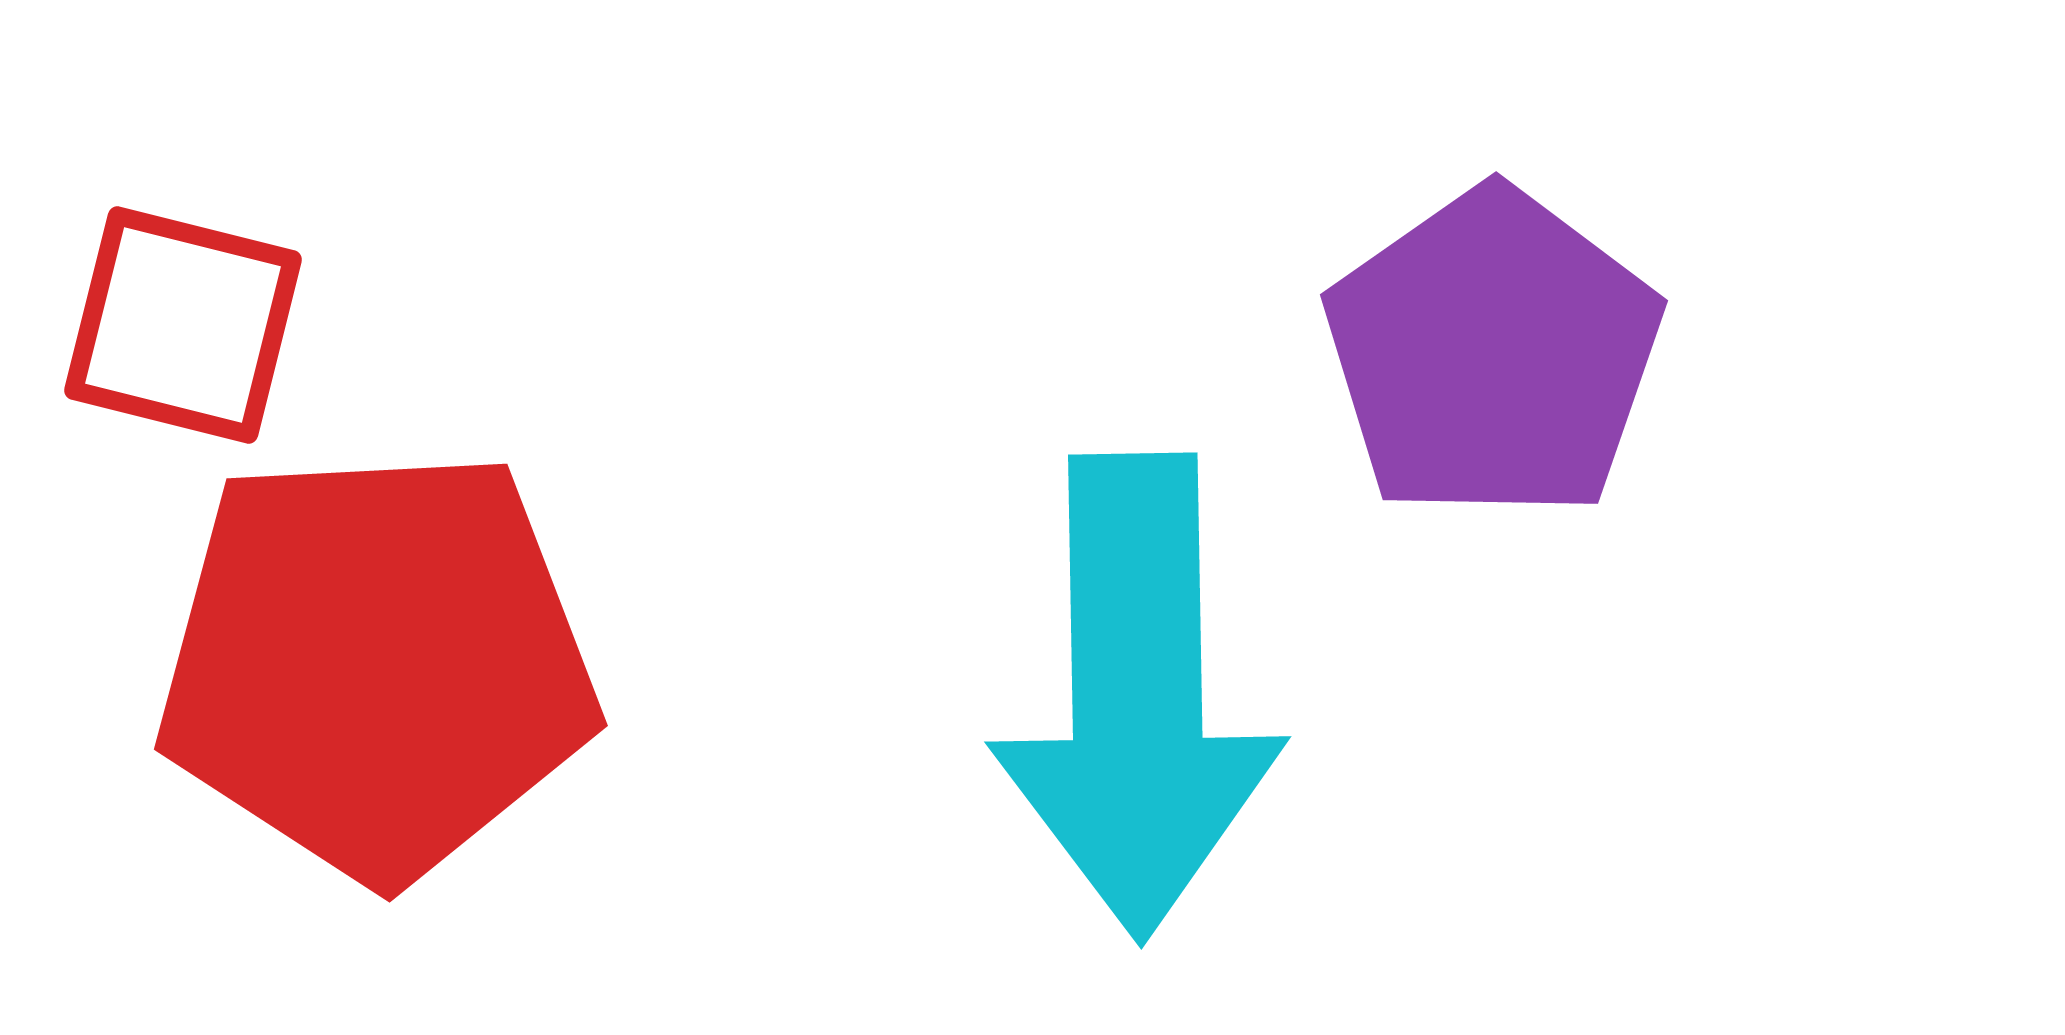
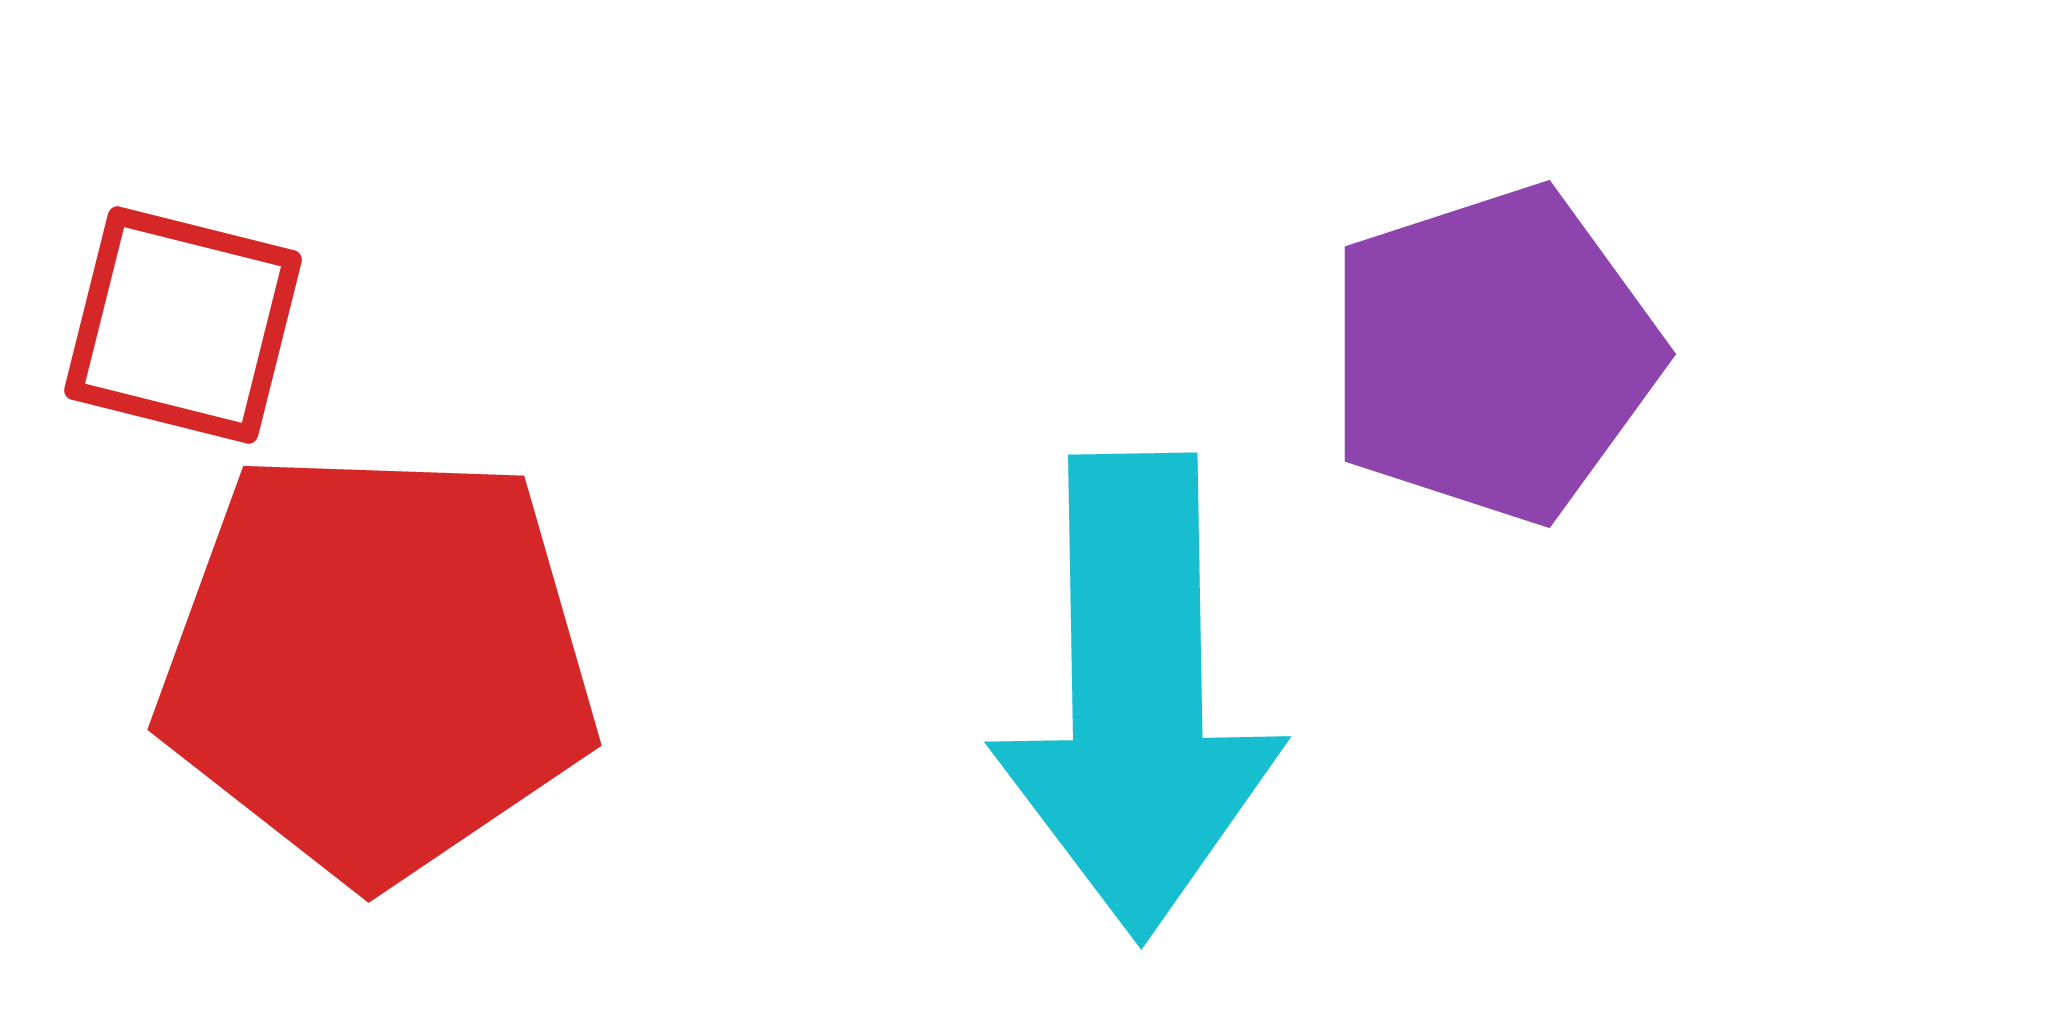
purple pentagon: rotated 17 degrees clockwise
red pentagon: rotated 5 degrees clockwise
